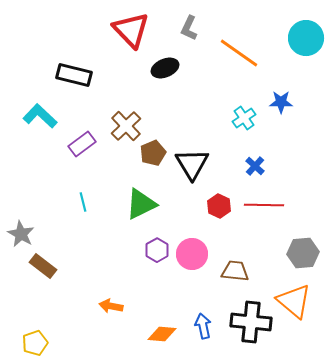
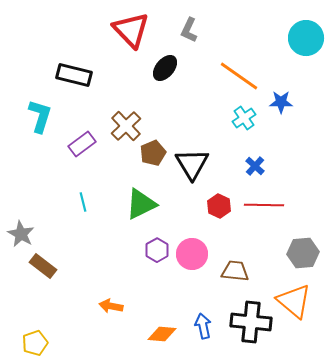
gray L-shape: moved 2 px down
orange line: moved 23 px down
black ellipse: rotated 28 degrees counterclockwise
cyan L-shape: rotated 64 degrees clockwise
